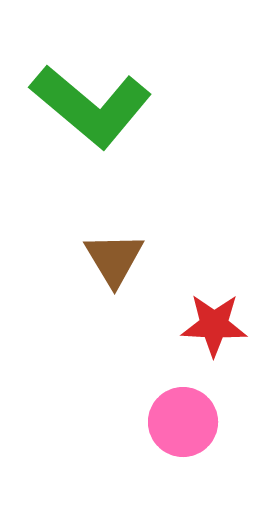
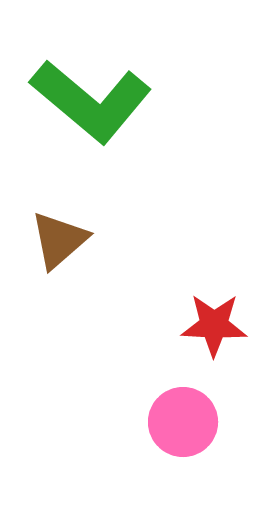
green L-shape: moved 5 px up
brown triangle: moved 55 px left, 19 px up; rotated 20 degrees clockwise
